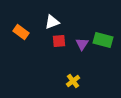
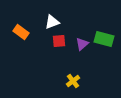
green rectangle: moved 1 px right, 1 px up
purple triangle: rotated 16 degrees clockwise
